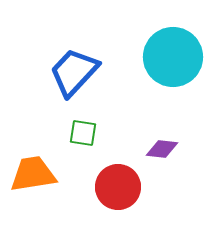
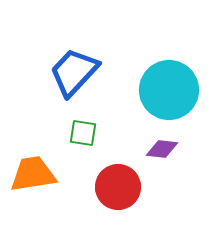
cyan circle: moved 4 px left, 33 px down
